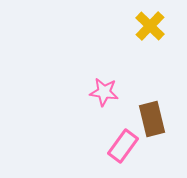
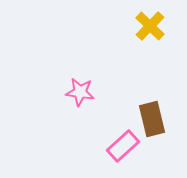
pink star: moved 24 px left
pink rectangle: rotated 12 degrees clockwise
